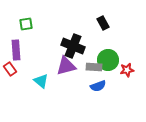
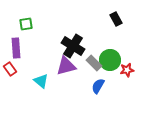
black rectangle: moved 13 px right, 4 px up
black cross: rotated 10 degrees clockwise
purple rectangle: moved 2 px up
green circle: moved 2 px right
gray rectangle: moved 4 px up; rotated 42 degrees clockwise
blue semicircle: rotated 140 degrees clockwise
